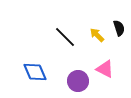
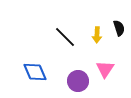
yellow arrow: rotated 133 degrees counterclockwise
pink triangle: rotated 36 degrees clockwise
